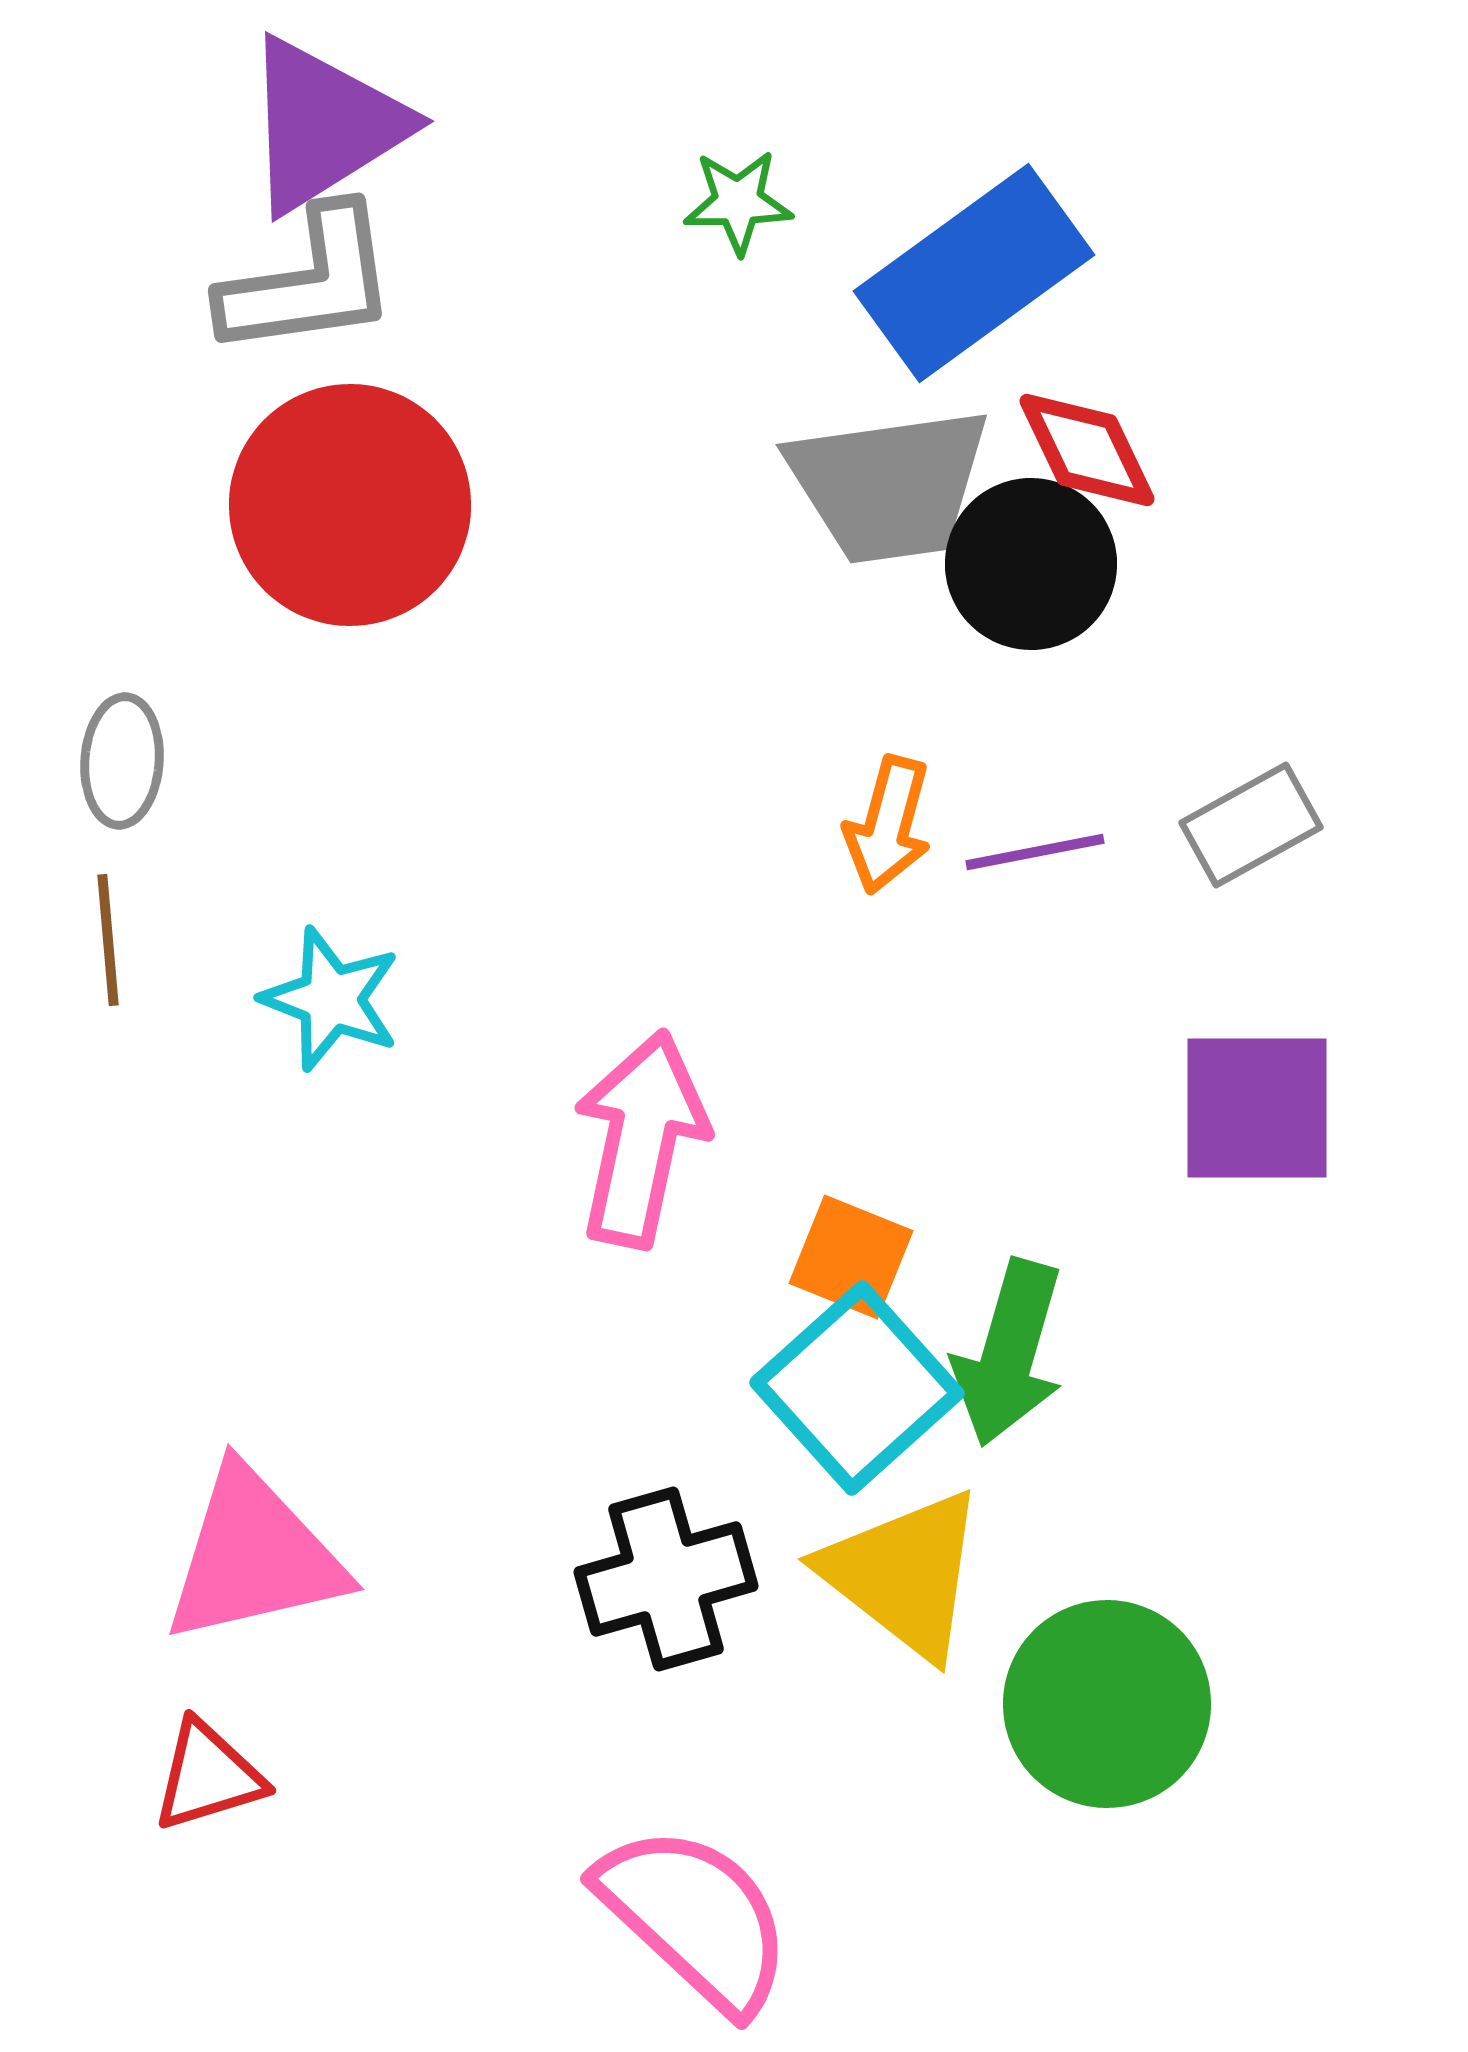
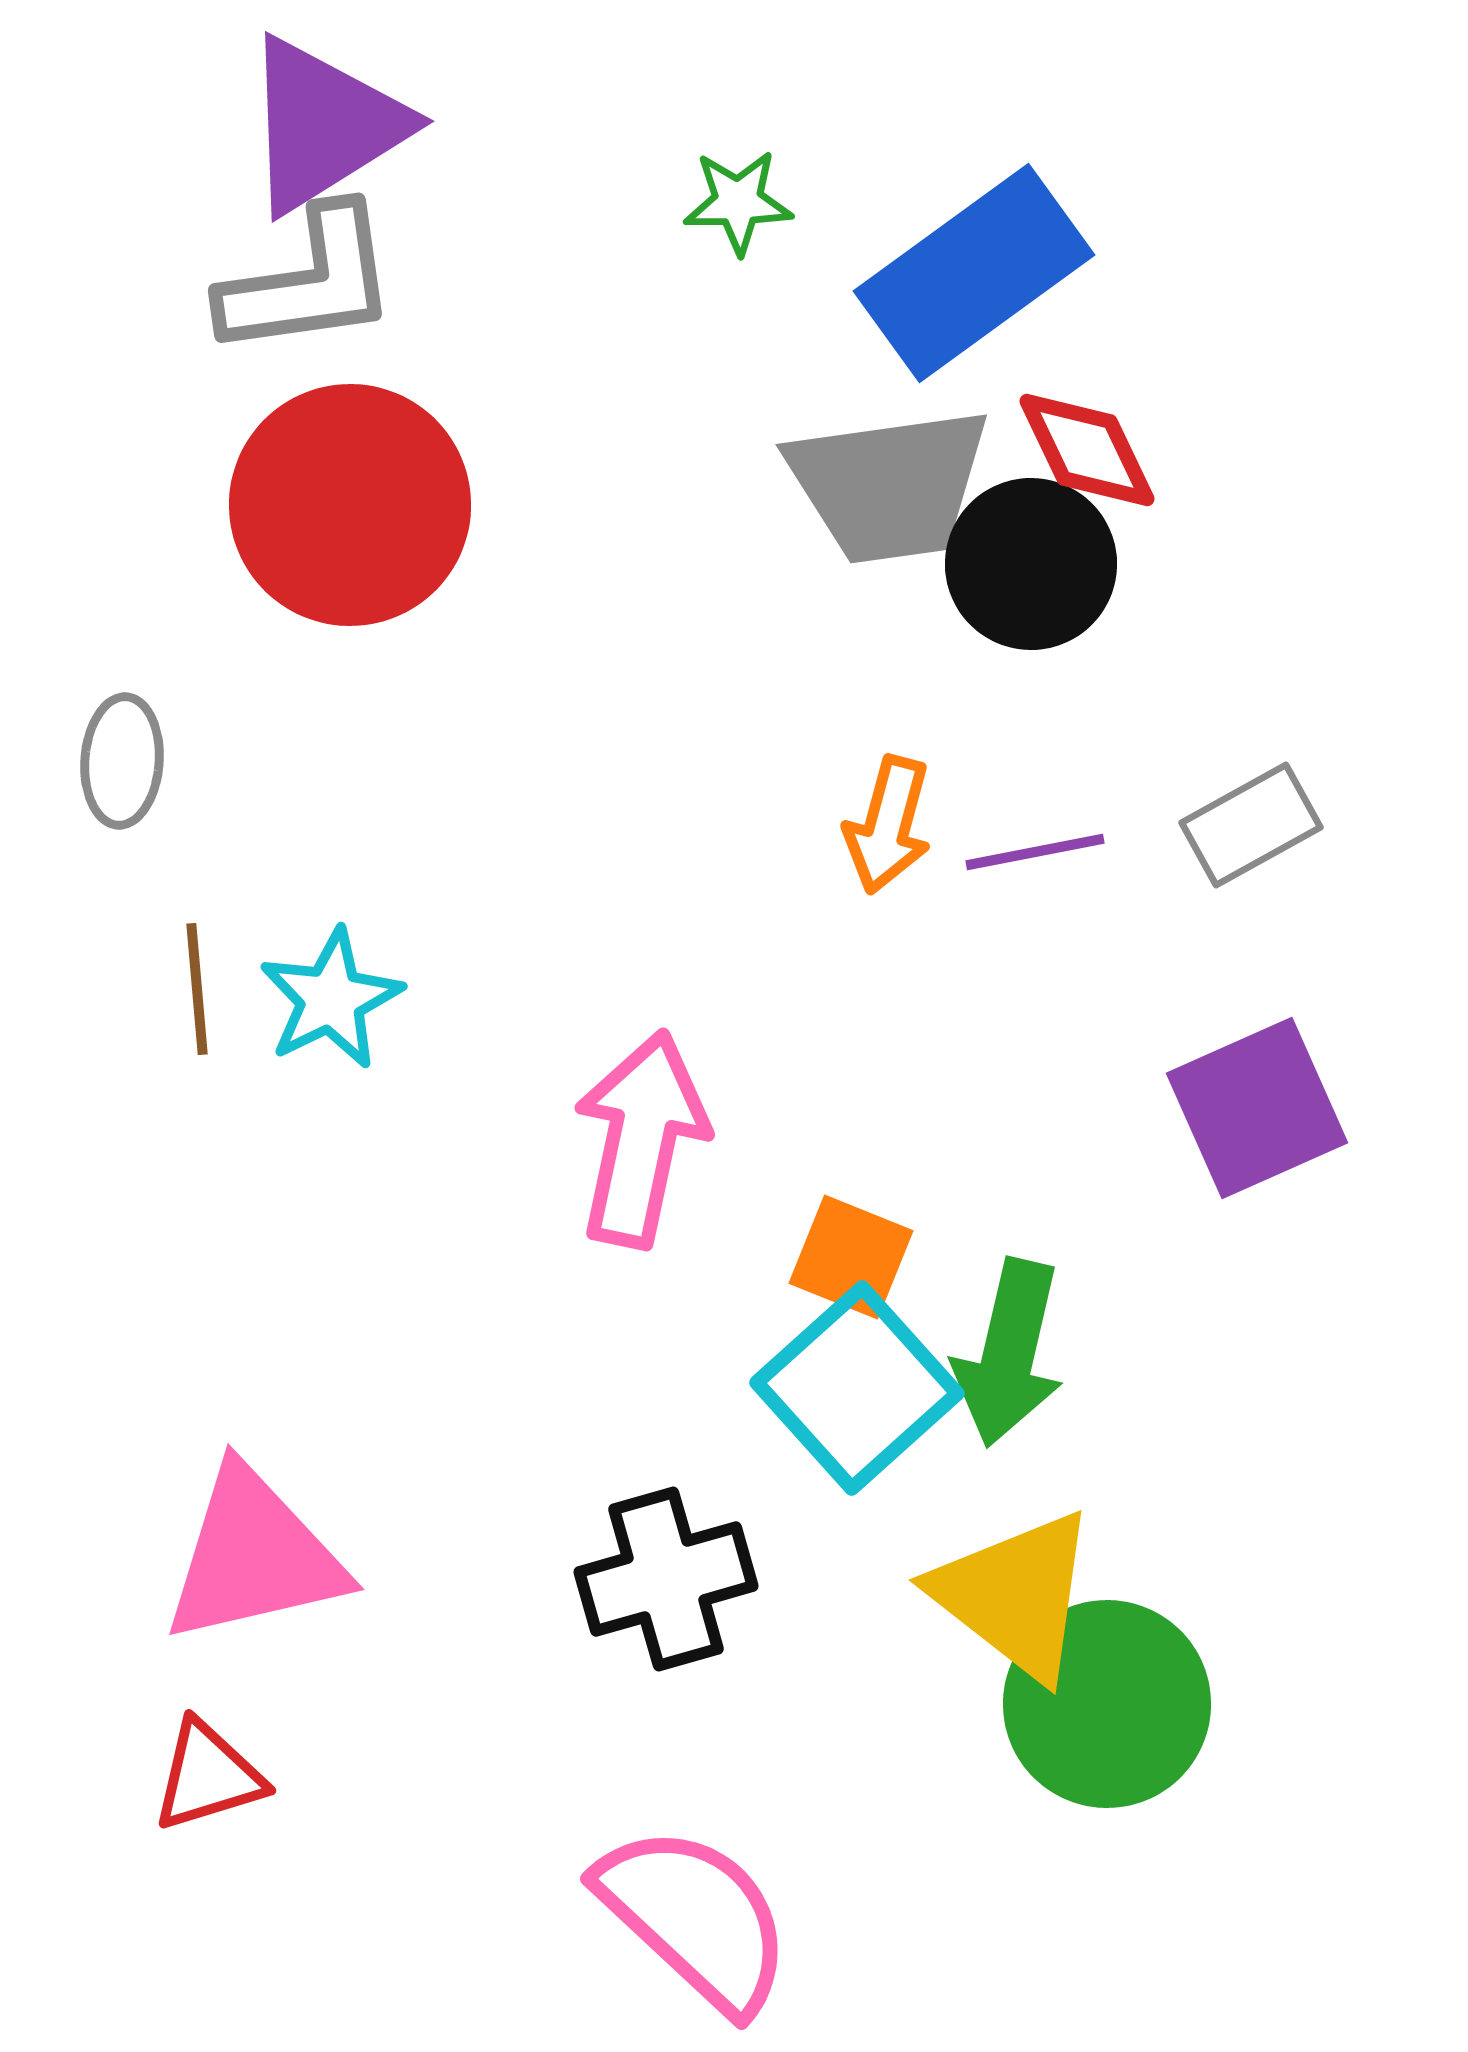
brown line: moved 89 px right, 49 px down
cyan star: rotated 25 degrees clockwise
purple square: rotated 24 degrees counterclockwise
green arrow: rotated 3 degrees counterclockwise
yellow triangle: moved 111 px right, 21 px down
